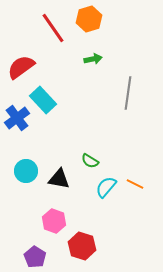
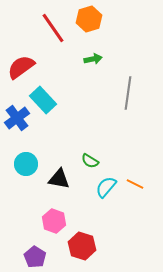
cyan circle: moved 7 px up
